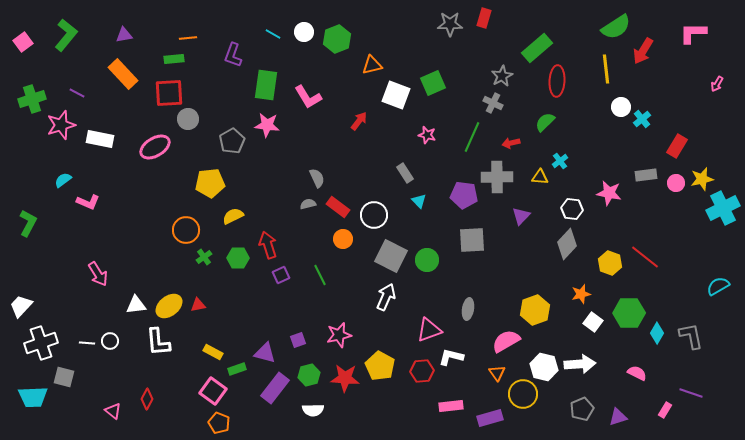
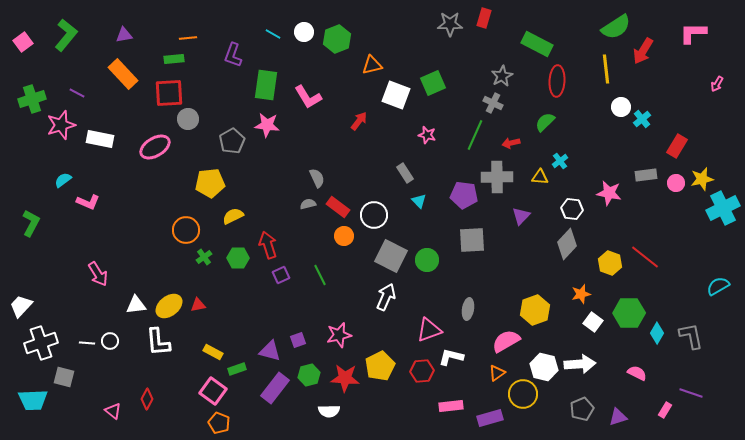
green rectangle at (537, 48): moved 4 px up; rotated 68 degrees clockwise
green line at (472, 137): moved 3 px right, 2 px up
green L-shape at (28, 223): moved 3 px right
orange circle at (343, 239): moved 1 px right, 3 px up
purple triangle at (265, 353): moved 5 px right, 2 px up
yellow pentagon at (380, 366): rotated 16 degrees clockwise
orange triangle at (497, 373): rotated 30 degrees clockwise
cyan trapezoid at (33, 397): moved 3 px down
white semicircle at (313, 410): moved 16 px right, 1 px down
